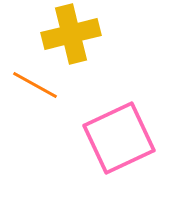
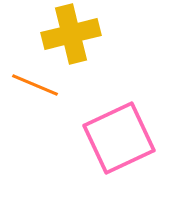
orange line: rotated 6 degrees counterclockwise
